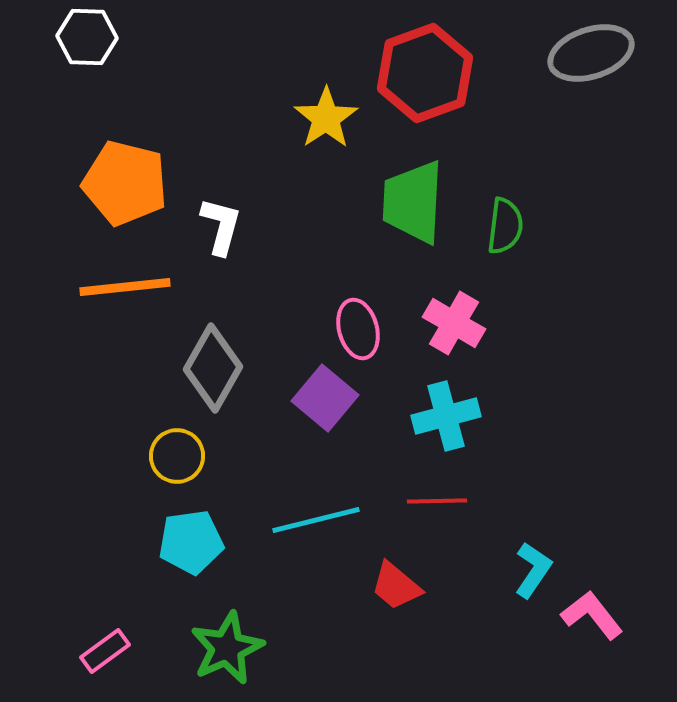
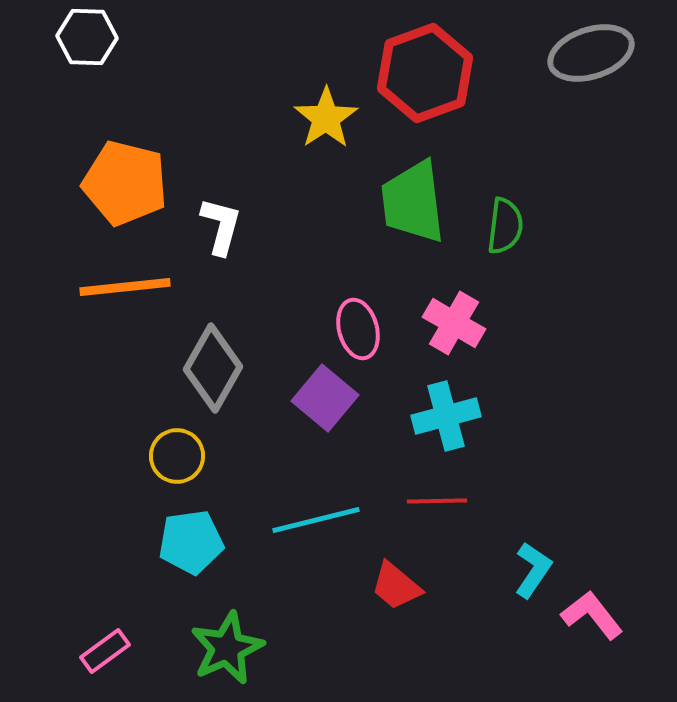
green trapezoid: rotated 10 degrees counterclockwise
